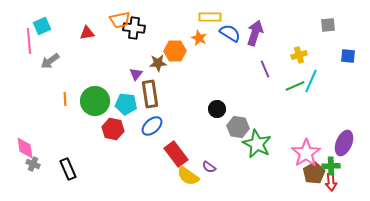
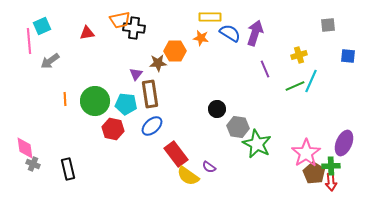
orange star: moved 2 px right; rotated 14 degrees counterclockwise
black rectangle: rotated 10 degrees clockwise
brown pentagon: rotated 10 degrees counterclockwise
